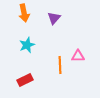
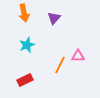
orange line: rotated 30 degrees clockwise
